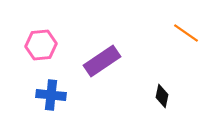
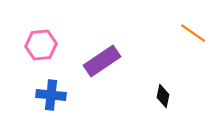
orange line: moved 7 px right
black diamond: moved 1 px right
